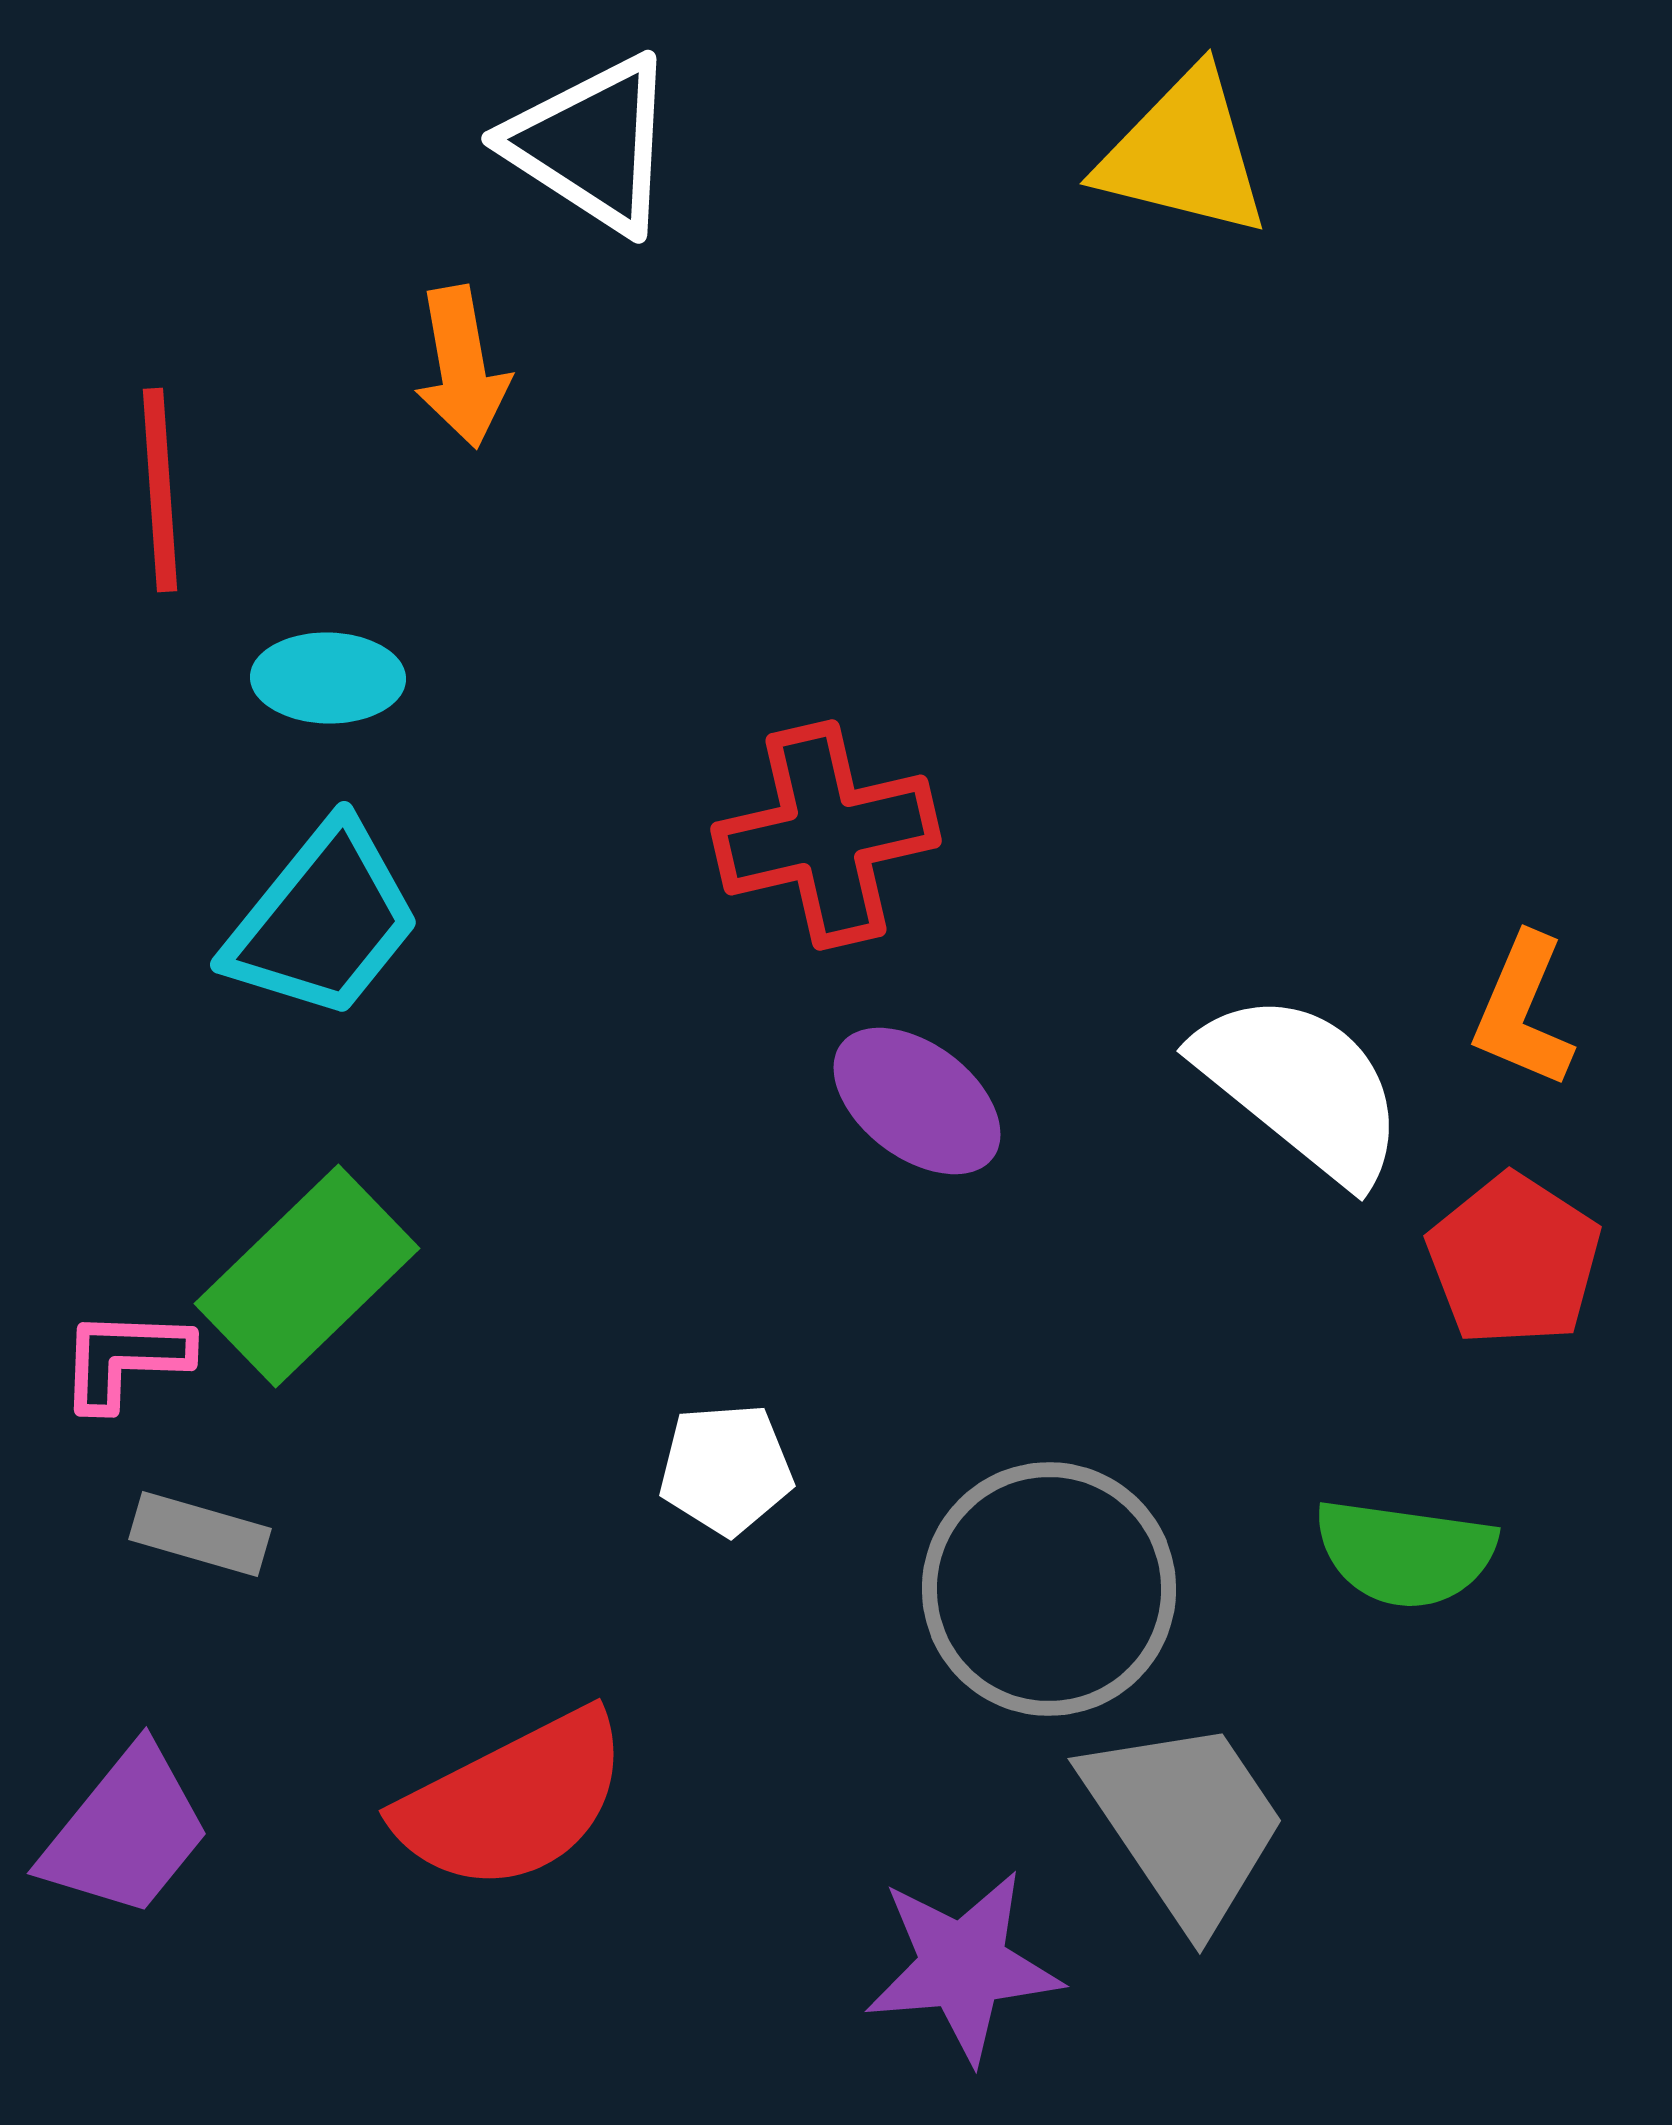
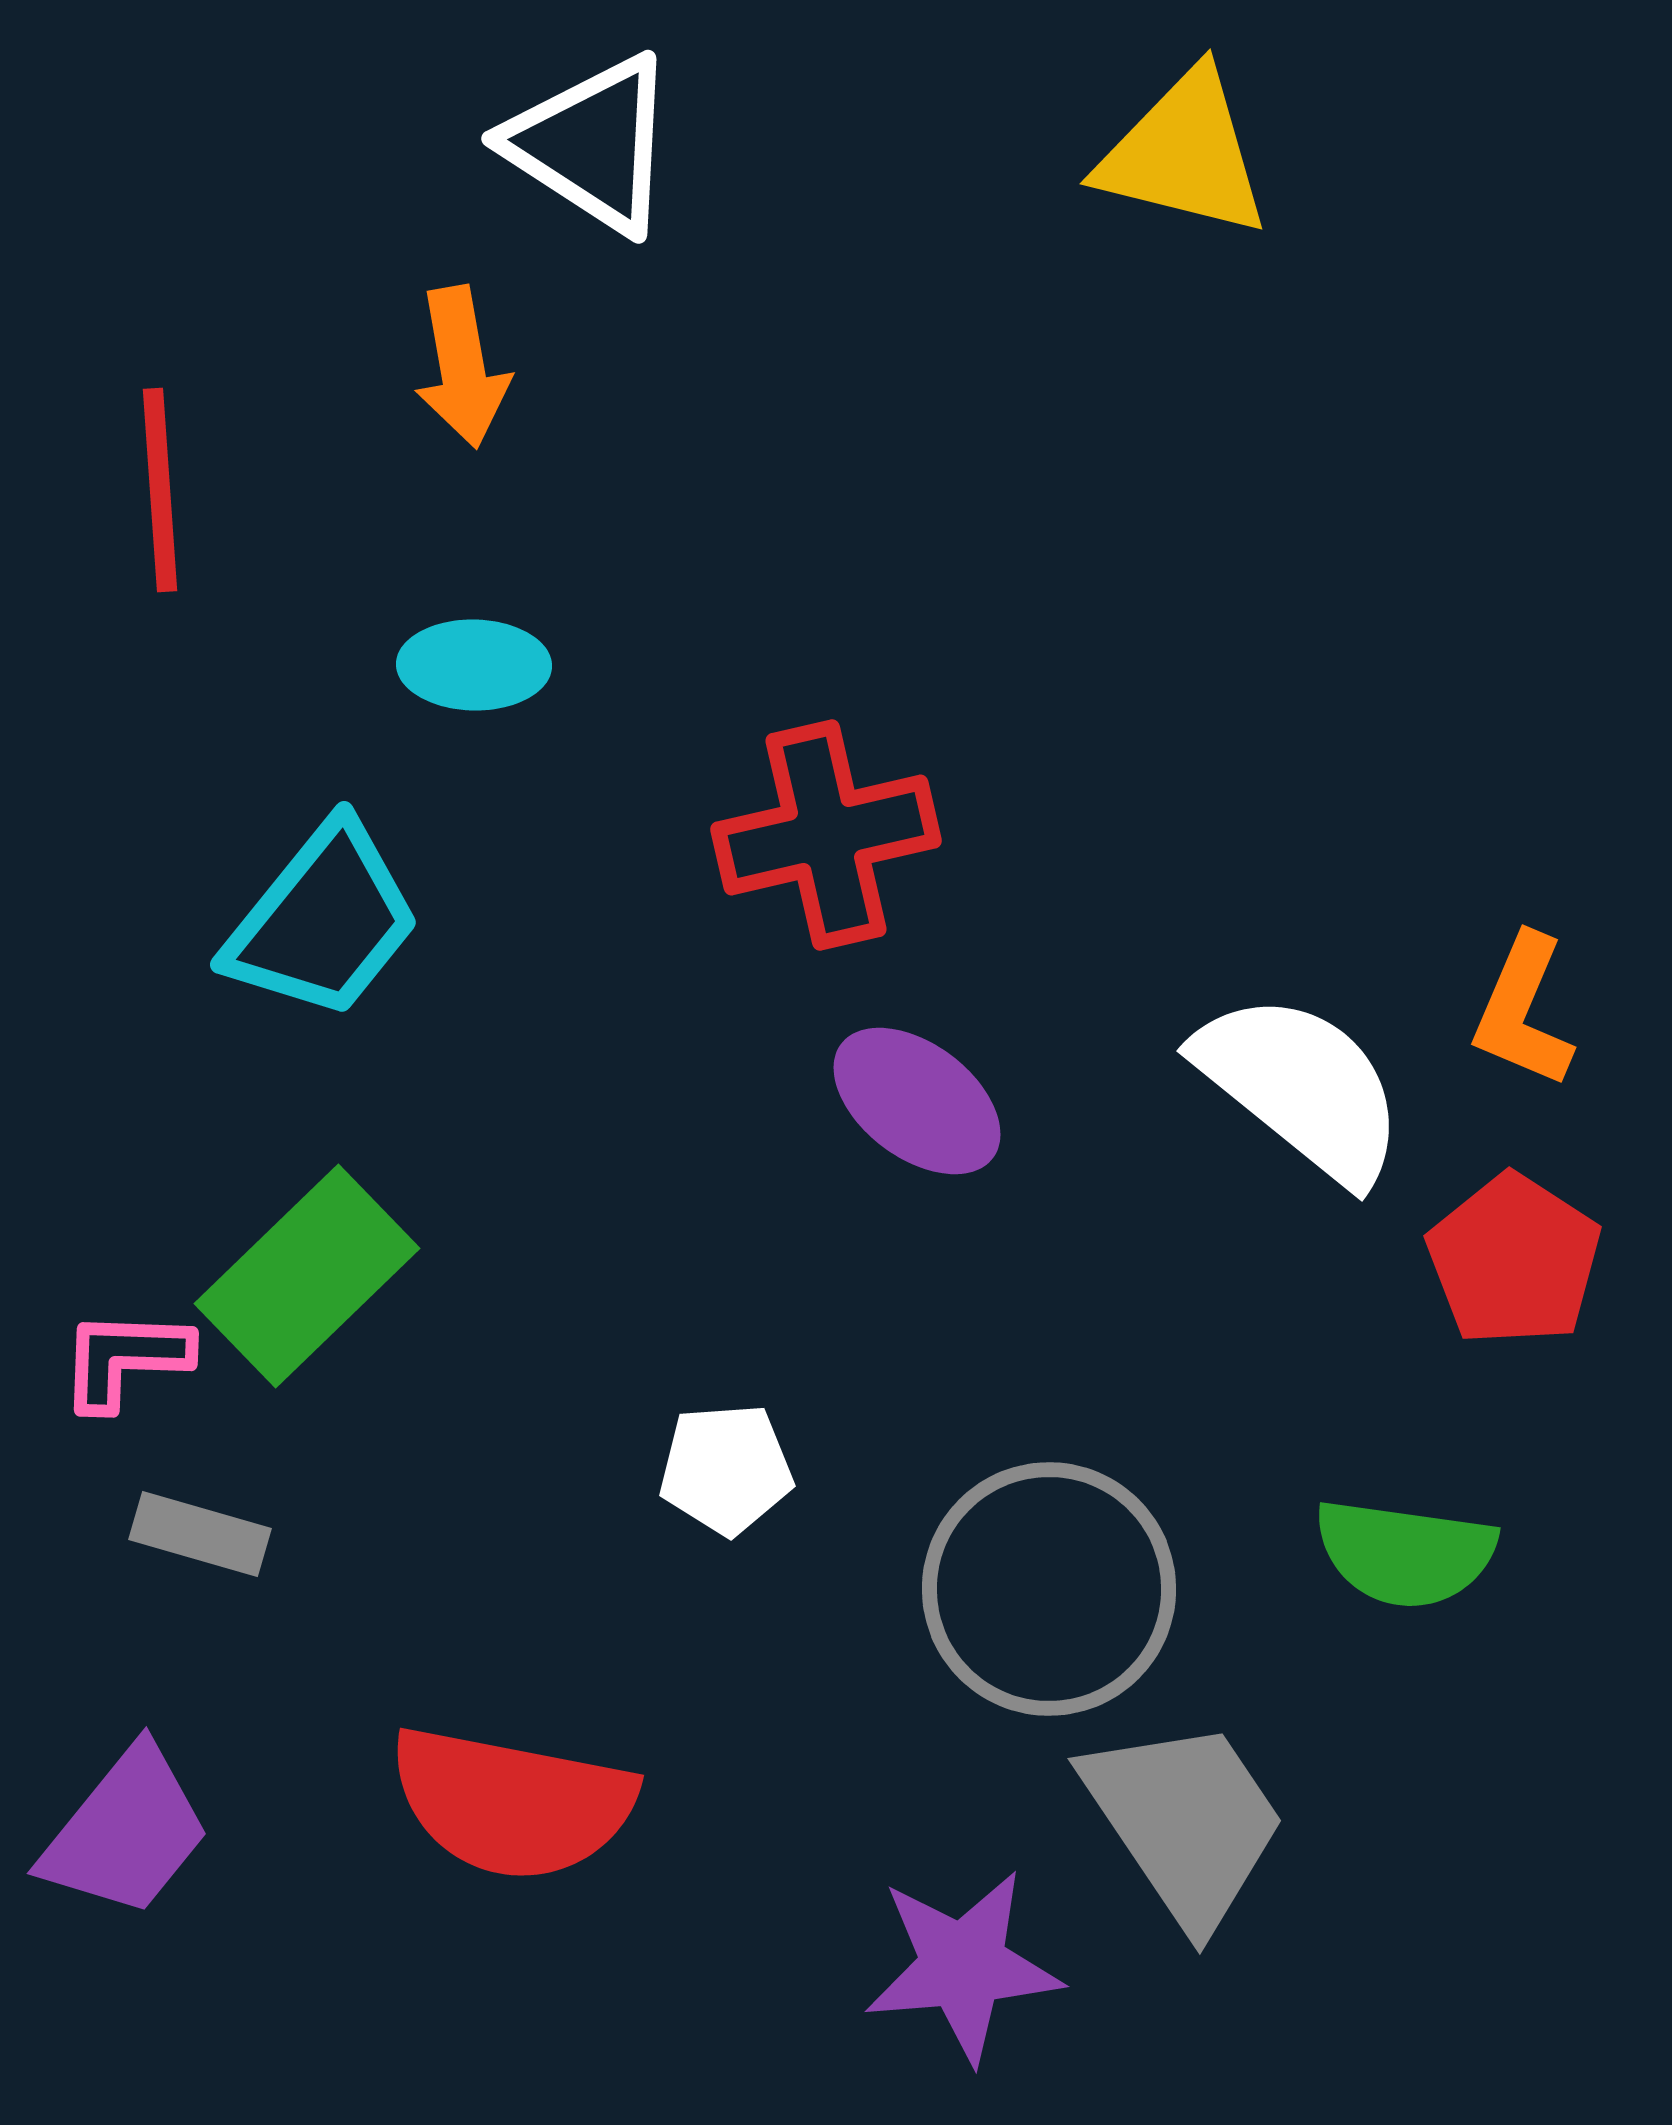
cyan ellipse: moved 146 px right, 13 px up
red semicircle: moved 1 px left, 2 px down; rotated 38 degrees clockwise
